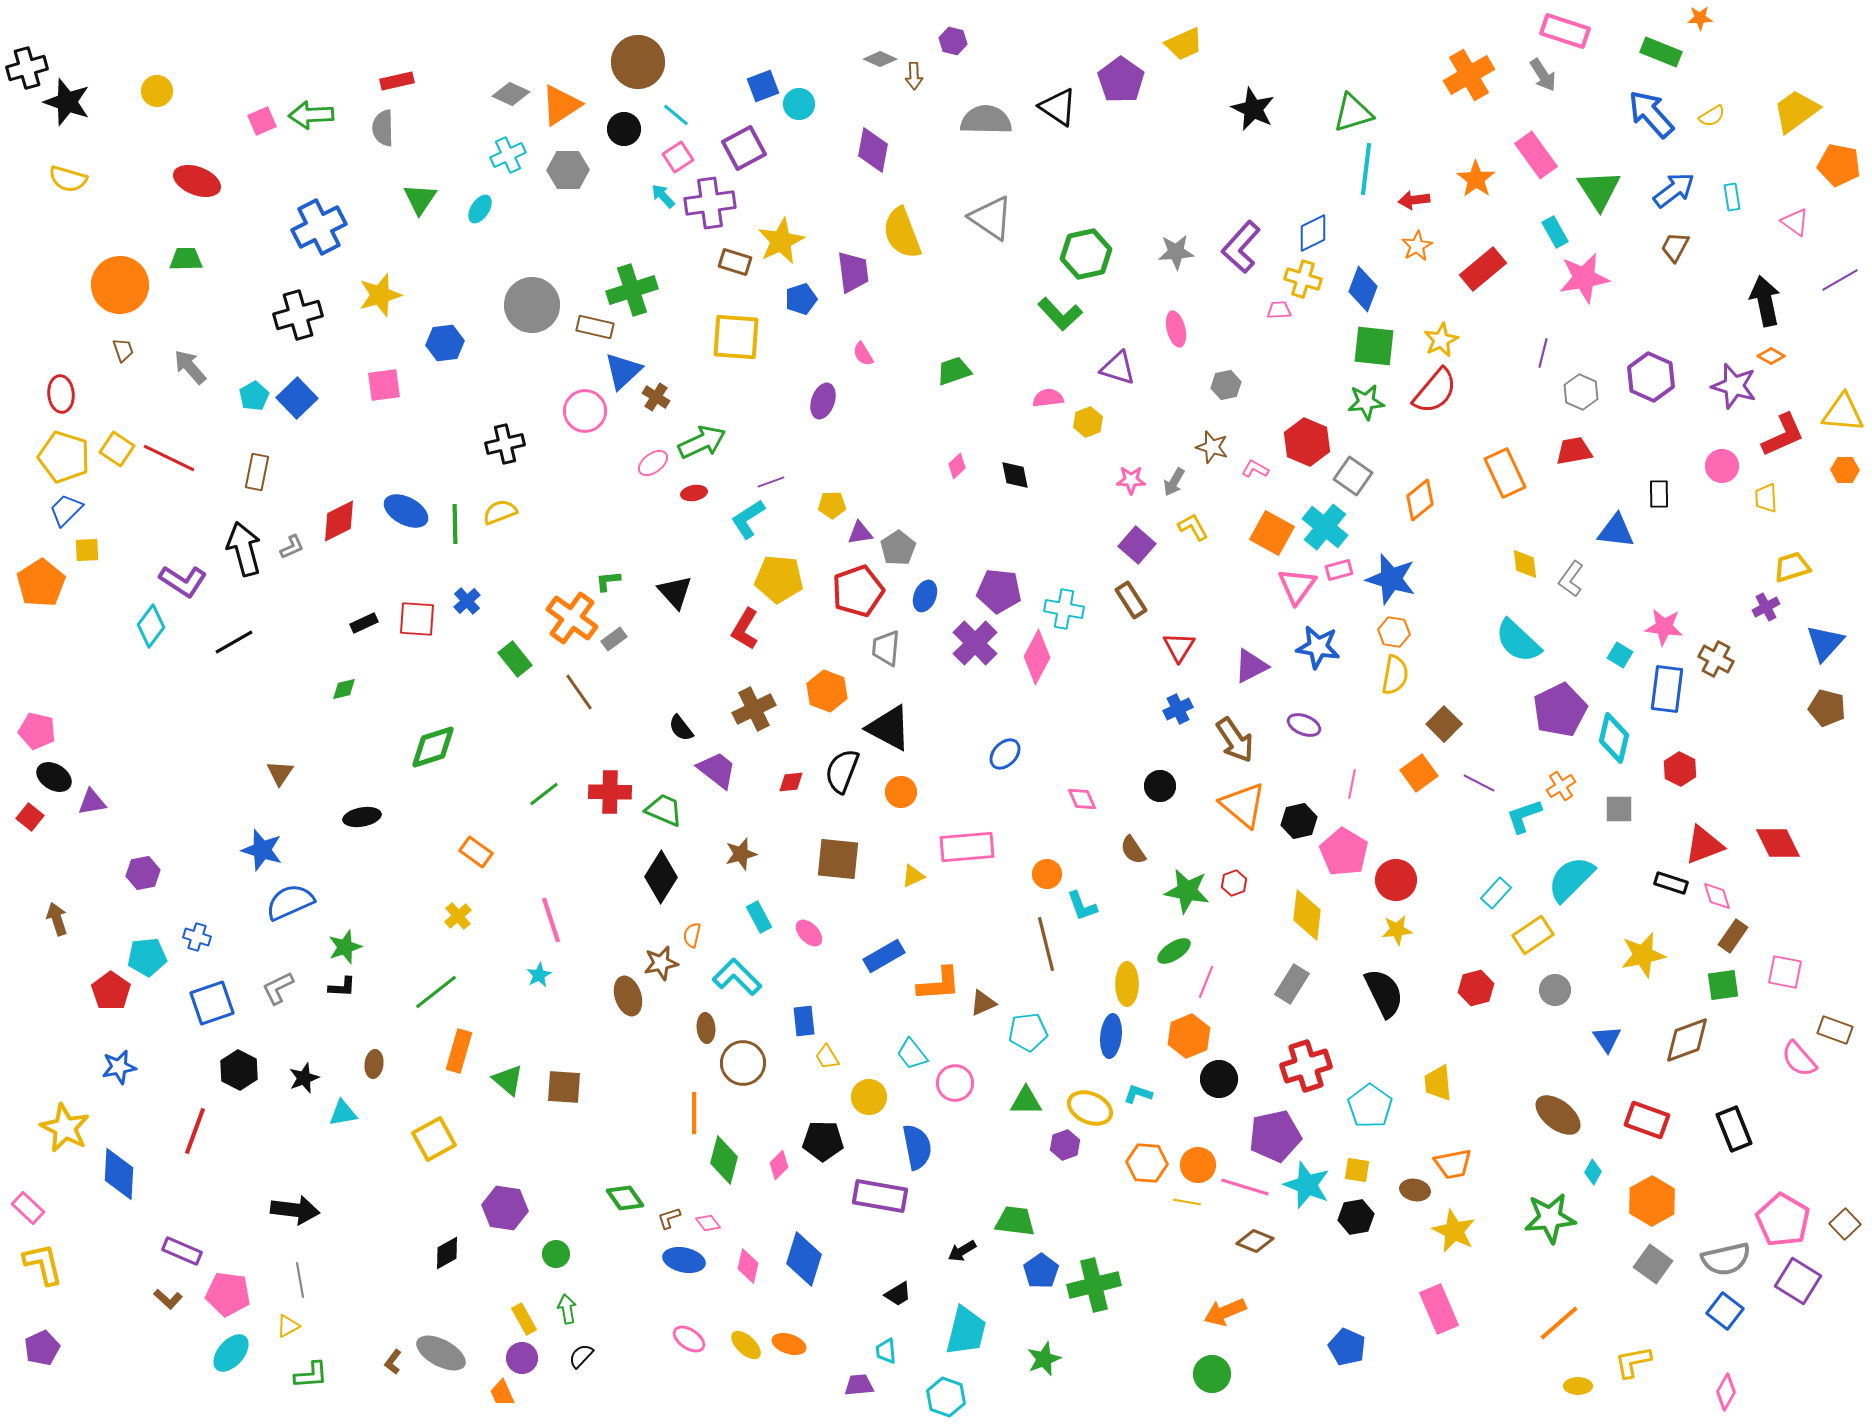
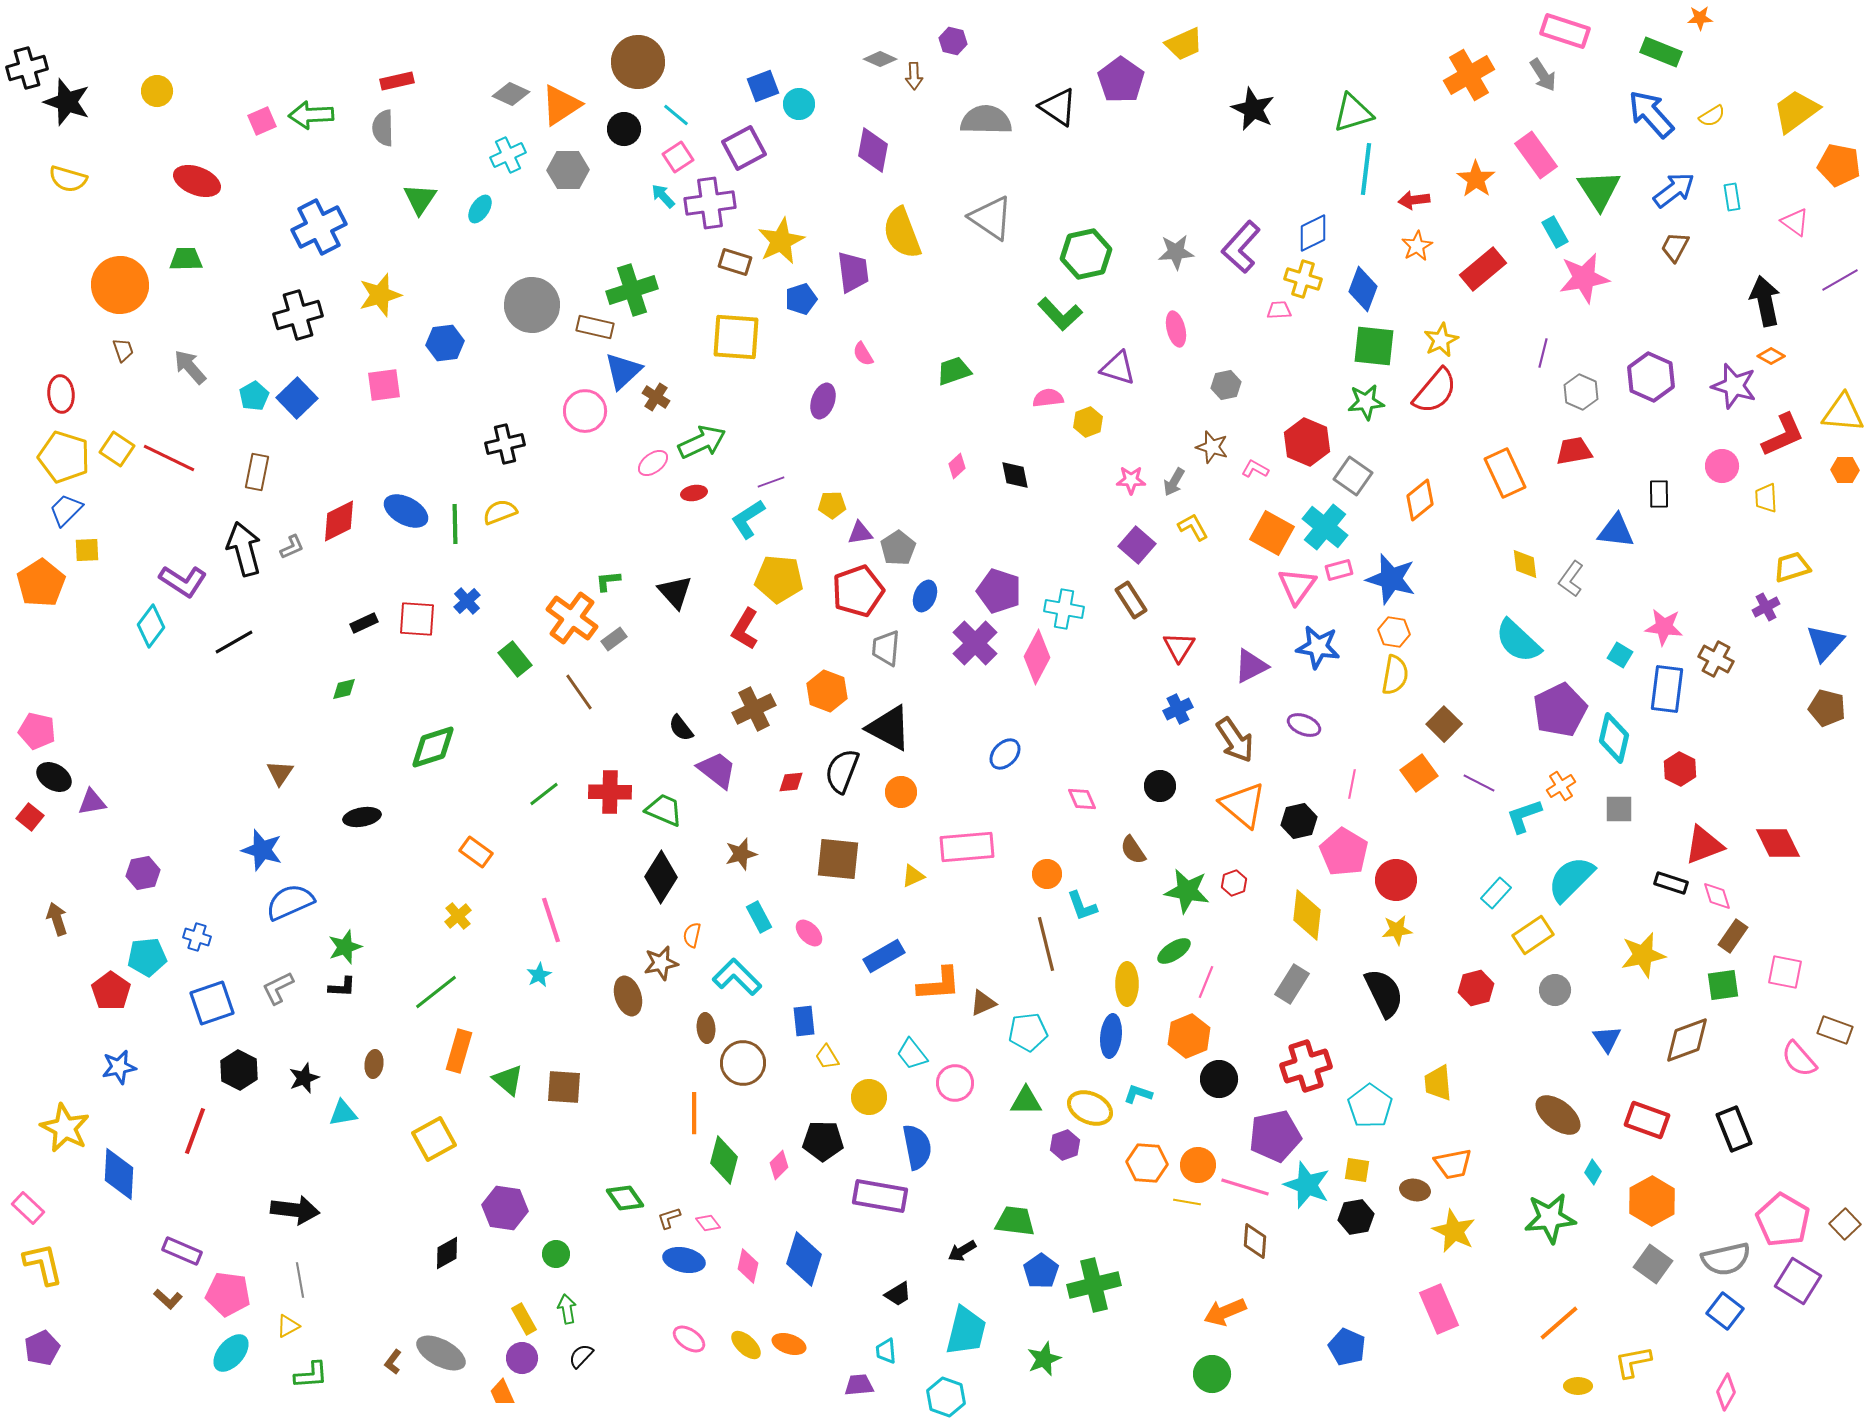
purple pentagon at (999, 591): rotated 12 degrees clockwise
brown diamond at (1255, 1241): rotated 72 degrees clockwise
